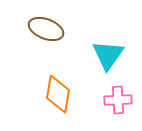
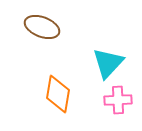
brown ellipse: moved 4 px left, 2 px up
cyan triangle: moved 8 px down; rotated 8 degrees clockwise
